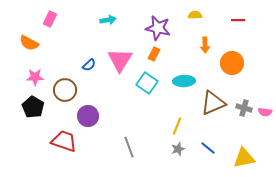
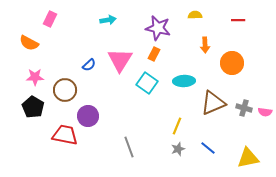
red trapezoid: moved 1 px right, 6 px up; rotated 8 degrees counterclockwise
yellow triangle: moved 4 px right
